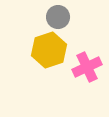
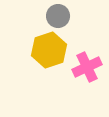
gray circle: moved 1 px up
